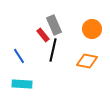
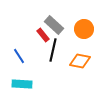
gray rectangle: rotated 24 degrees counterclockwise
orange circle: moved 8 px left
orange diamond: moved 7 px left
